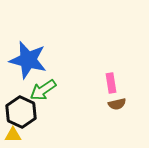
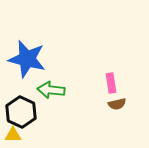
blue star: moved 1 px left, 1 px up
green arrow: moved 8 px right; rotated 40 degrees clockwise
